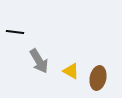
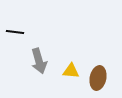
gray arrow: rotated 15 degrees clockwise
yellow triangle: rotated 24 degrees counterclockwise
